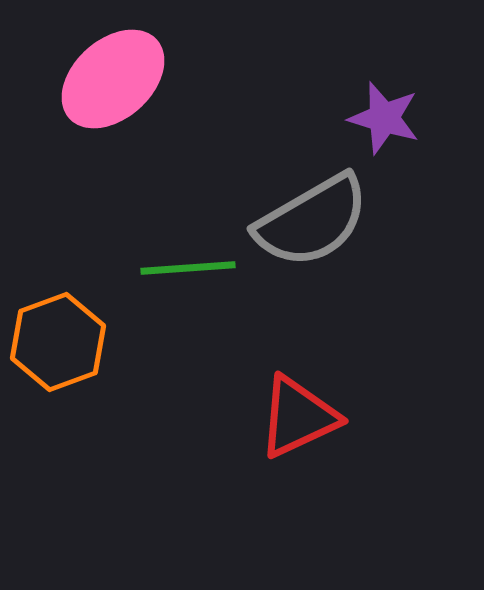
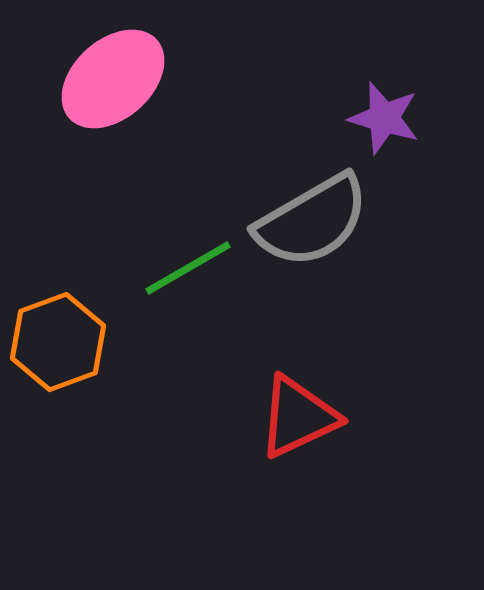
green line: rotated 26 degrees counterclockwise
